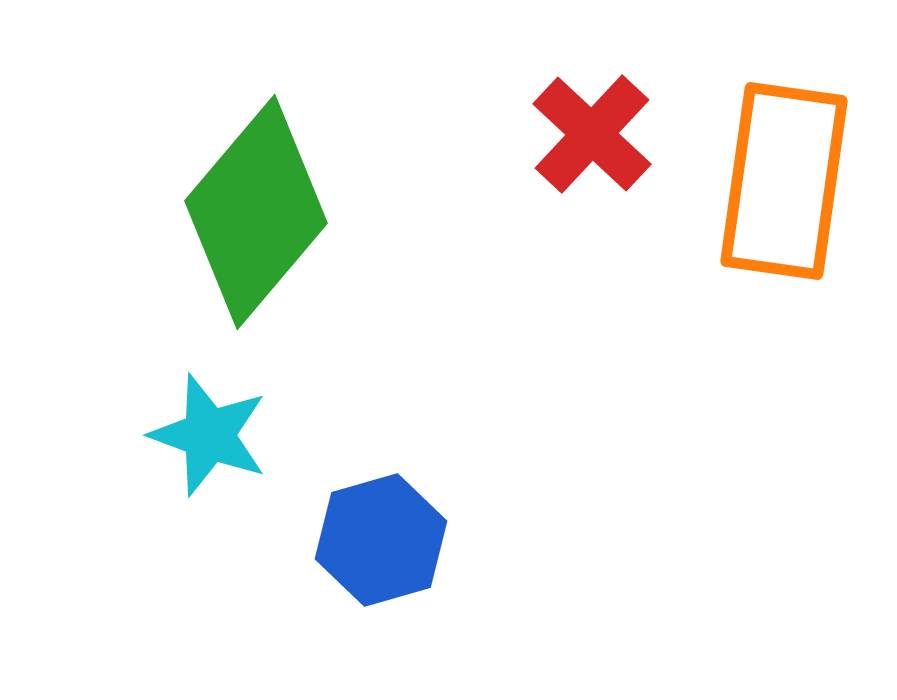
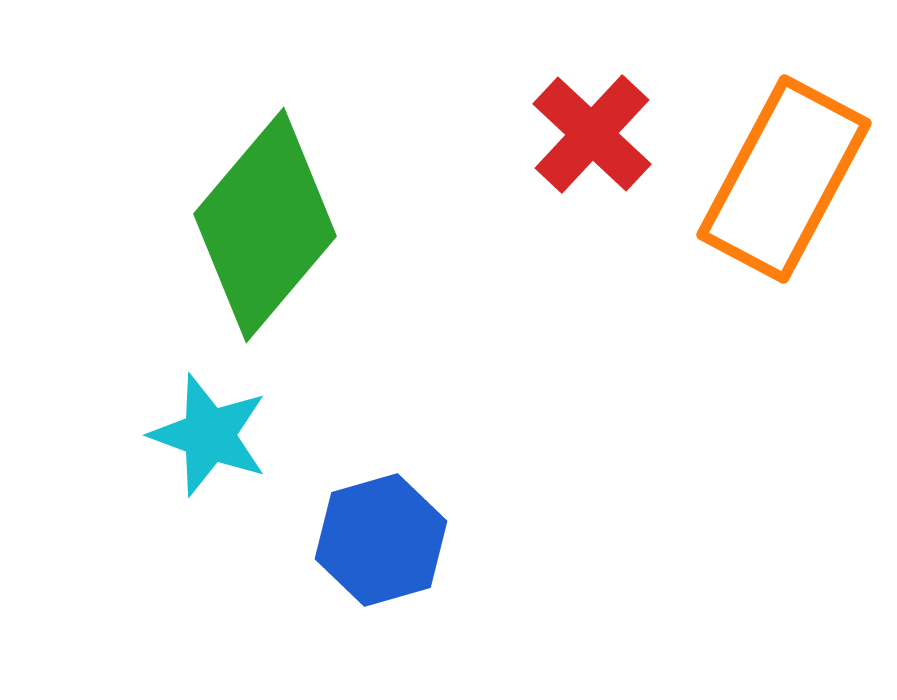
orange rectangle: moved 2 px up; rotated 20 degrees clockwise
green diamond: moved 9 px right, 13 px down
